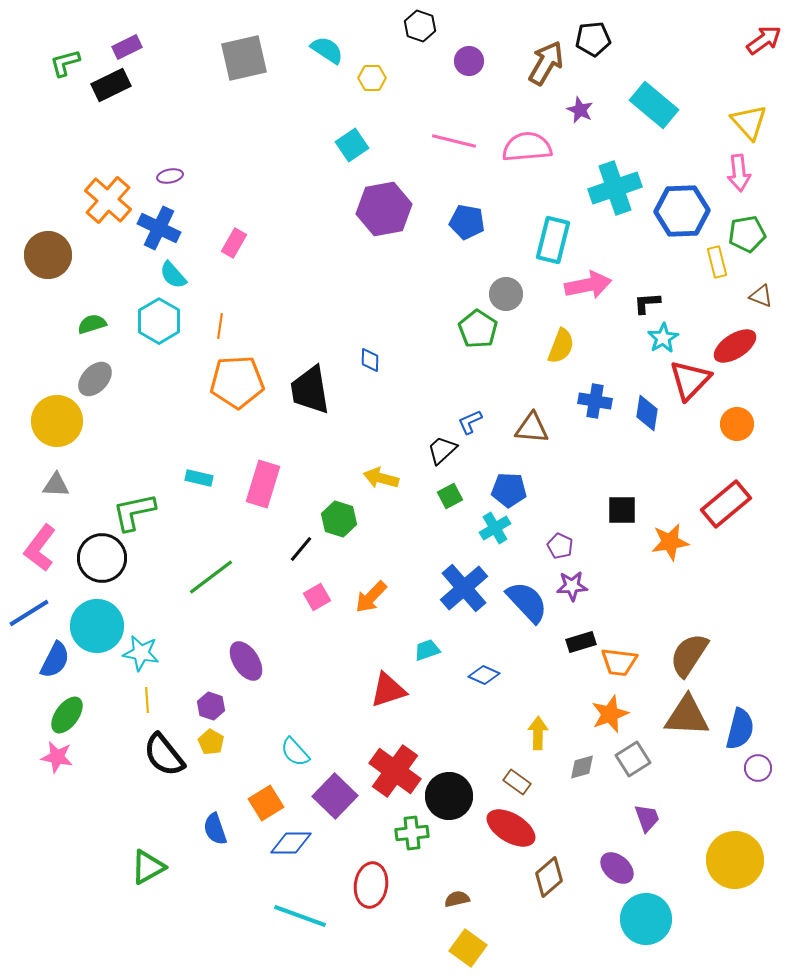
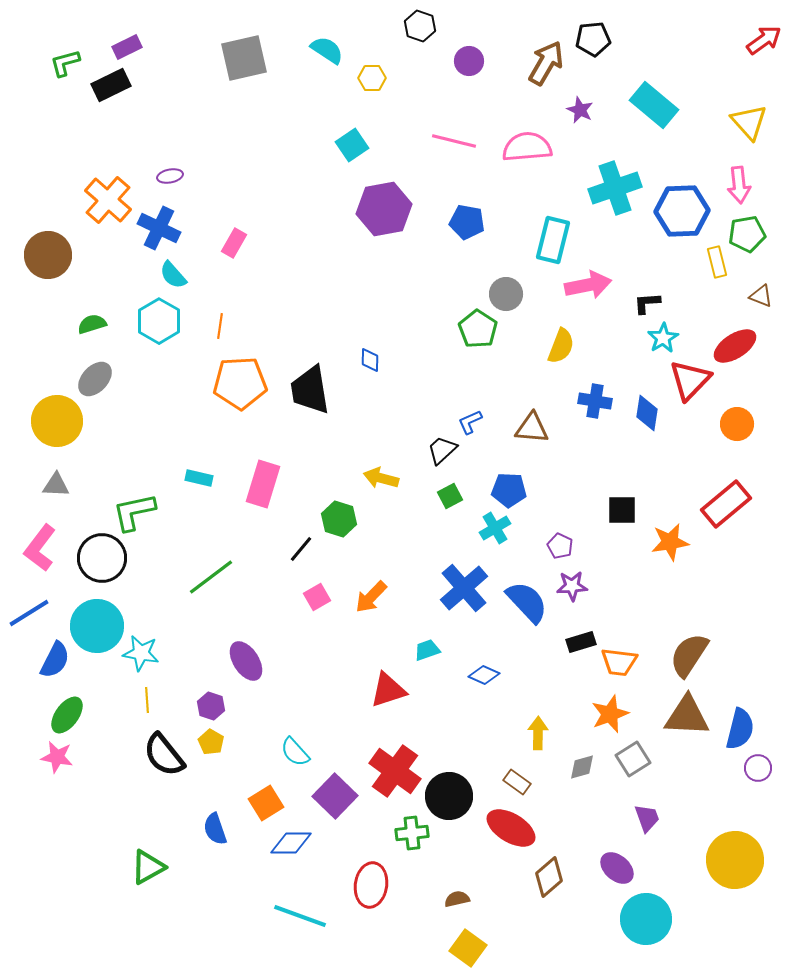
pink arrow at (739, 173): moved 12 px down
orange pentagon at (237, 382): moved 3 px right, 1 px down
